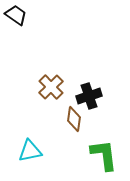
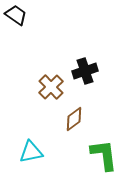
black cross: moved 4 px left, 25 px up
brown diamond: rotated 45 degrees clockwise
cyan triangle: moved 1 px right, 1 px down
